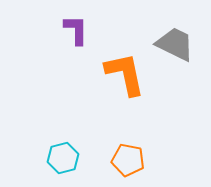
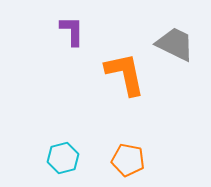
purple L-shape: moved 4 px left, 1 px down
